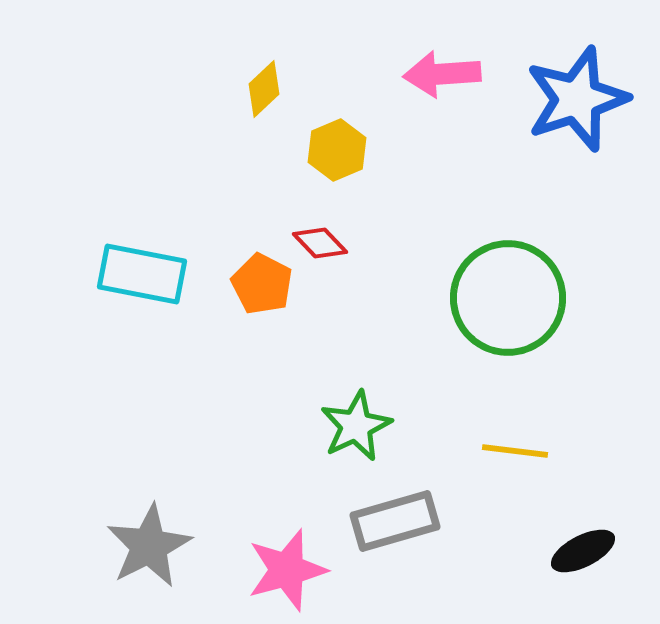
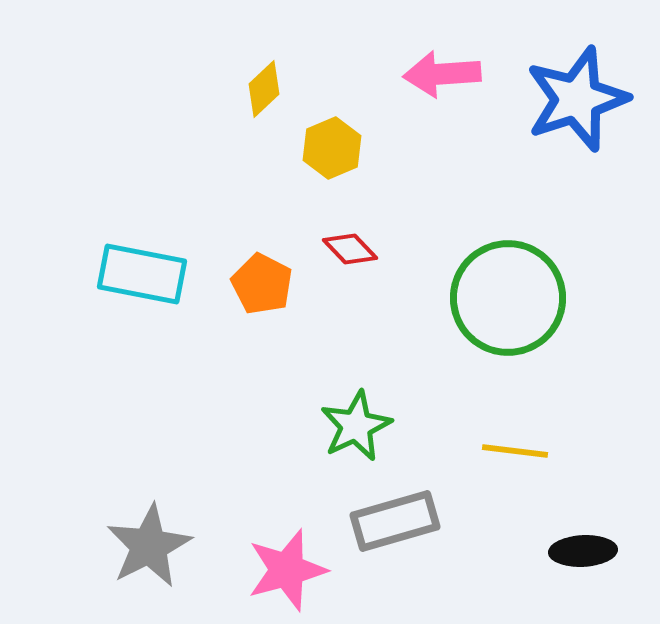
yellow hexagon: moved 5 px left, 2 px up
red diamond: moved 30 px right, 6 px down
black ellipse: rotated 24 degrees clockwise
